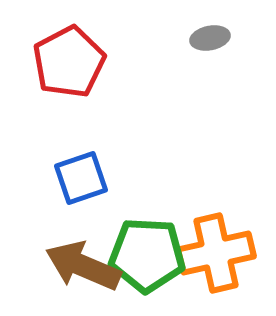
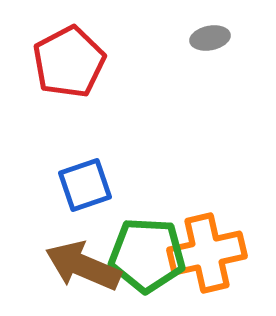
blue square: moved 4 px right, 7 px down
orange cross: moved 9 px left
